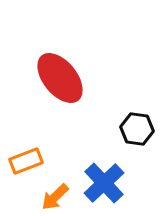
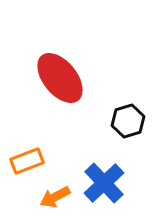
black hexagon: moved 9 px left, 8 px up; rotated 24 degrees counterclockwise
orange rectangle: moved 1 px right
orange arrow: rotated 16 degrees clockwise
